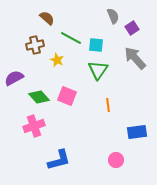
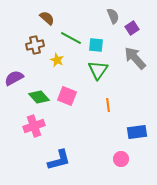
pink circle: moved 5 px right, 1 px up
